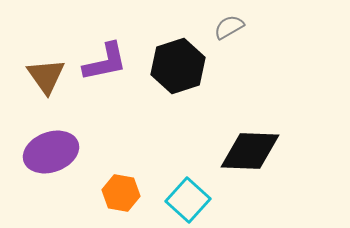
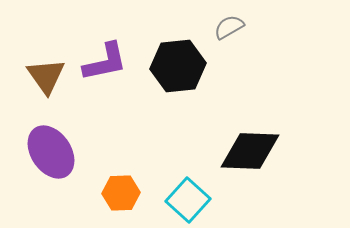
black hexagon: rotated 12 degrees clockwise
purple ellipse: rotated 76 degrees clockwise
orange hexagon: rotated 12 degrees counterclockwise
